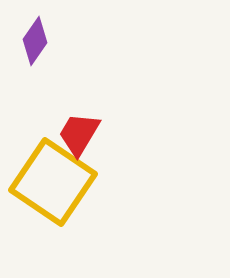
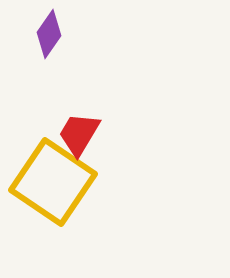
purple diamond: moved 14 px right, 7 px up
